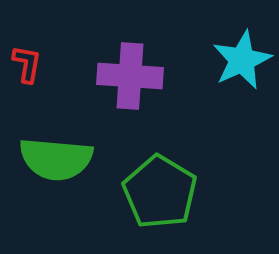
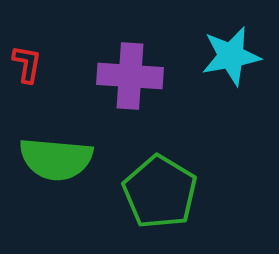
cyan star: moved 11 px left, 4 px up; rotated 14 degrees clockwise
